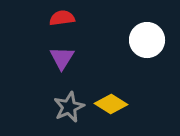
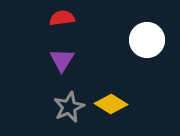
purple triangle: moved 2 px down
